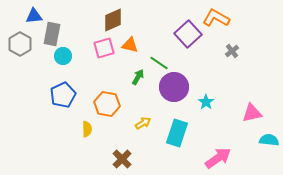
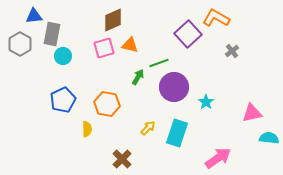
green line: rotated 54 degrees counterclockwise
blue pentagon: moved 5 px down
yellow arrow: moved 5 px right, 5 px down; rotated 14 degrees counterclockwise
cyan semicircle: moved 2 px up
